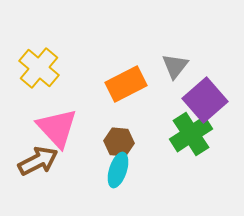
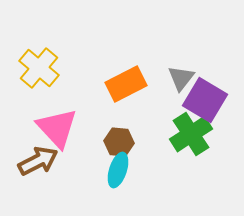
gray triangle: moved 6 px right, 12 px down
purple square: rotated 18 degrees counterclockwise
